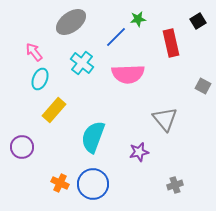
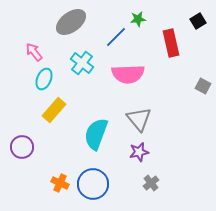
cyan ellipse: moved 4 px right
gray triangle: moved 26 px left
cyan semicircle: moved 3 px right, 3 px up
gray cross: moved 24 px left, 2 px up; rotated 21 degrees counterclockwise
